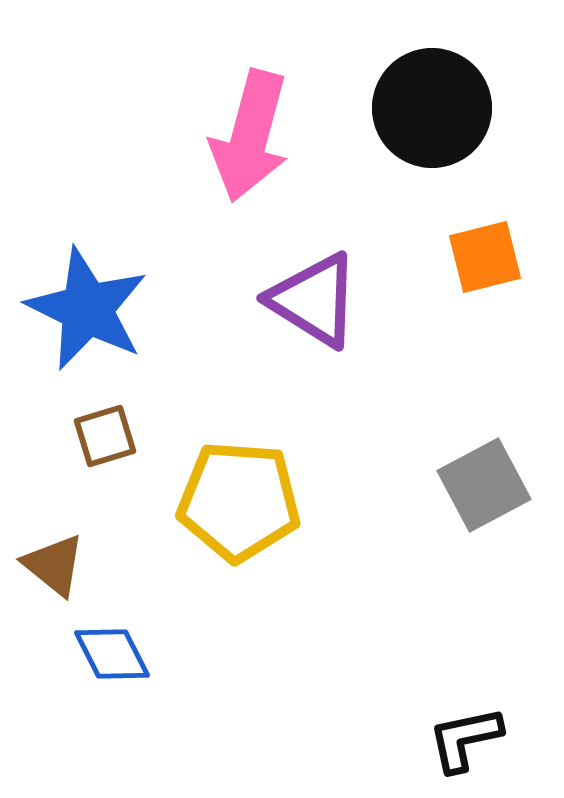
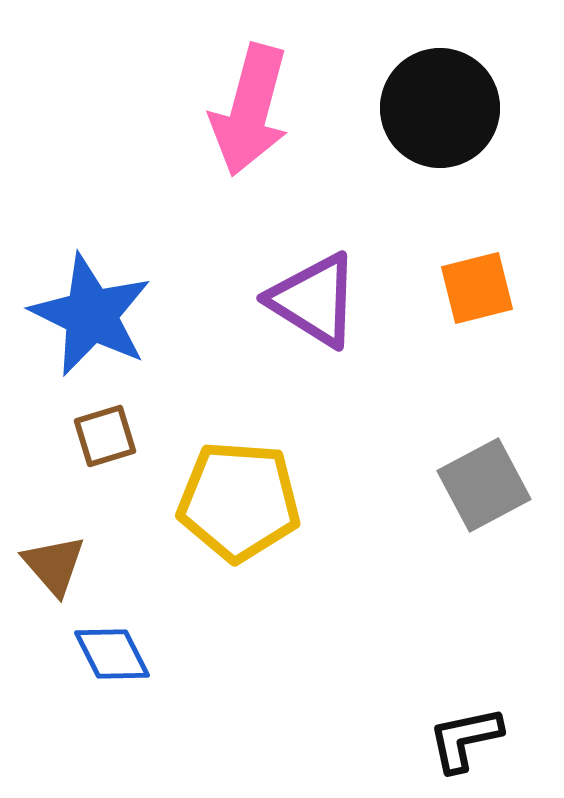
black circle: moved 8 px right
pink arrow: moved 26 px up
orange square: moved 8 px left, 31 px down
blue star: moved 4 px right, 6 px down
brown triangle: rotated 10 degrees clockwise
